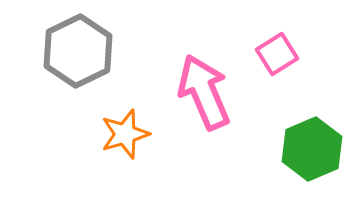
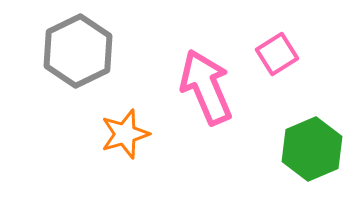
pink arrow: moved 2 px right, 5 px up
